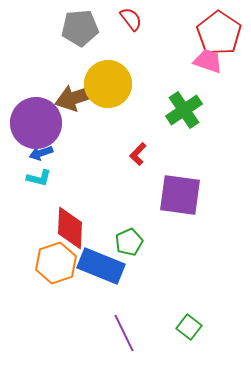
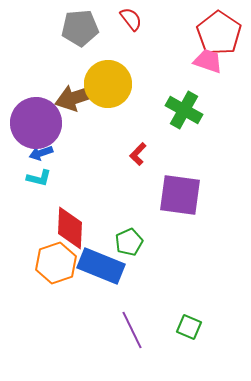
green cross: rotated 27 degrees counterclockwise
green square: rotated 15 degrees counterclockwise
purple line: moved 8 px right, 3 px up
